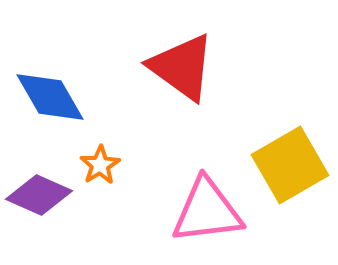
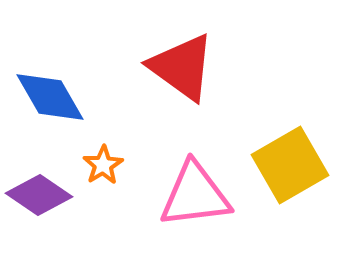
orange star: moved 3 px right
purple diamond: rotated 10 degrees clockwise
pink triangle: moved 12 px left, 16 px up
